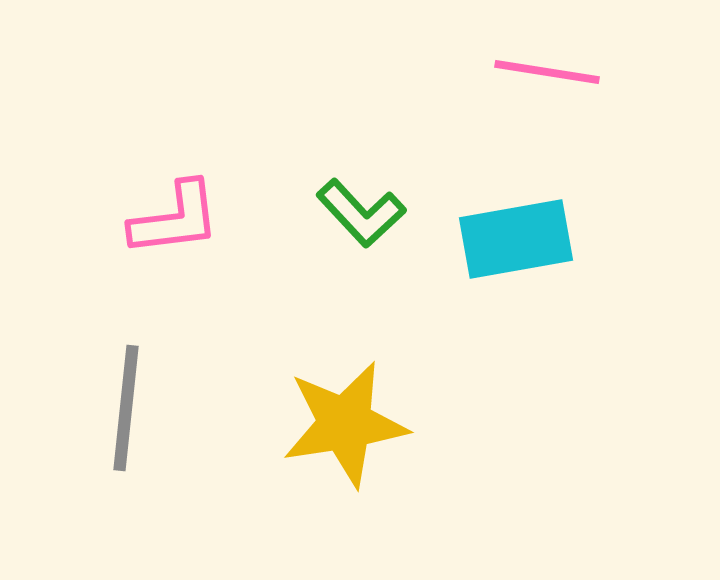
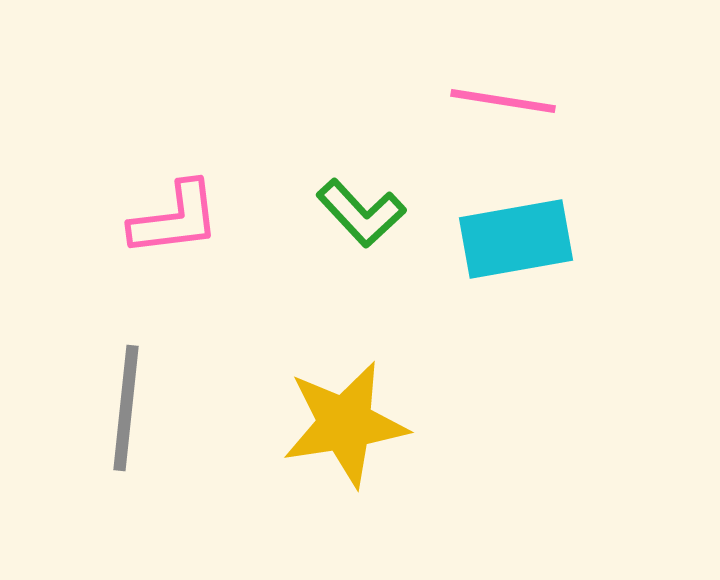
pink line: moved 44 px left, 29 px down
